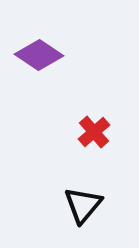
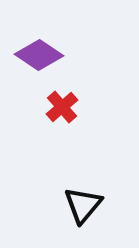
red cross: moved 32 px left, 25 px up
